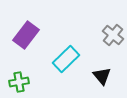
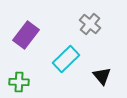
gray cross: moved 23 px left, 11 px up
green cross: rotated 12 degrees clockwise
